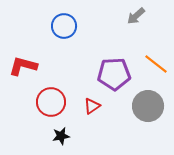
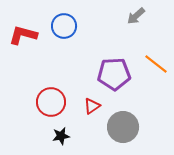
red L-shape: moved 31 px up
gray circle: moved 25 px left, 21 px down
